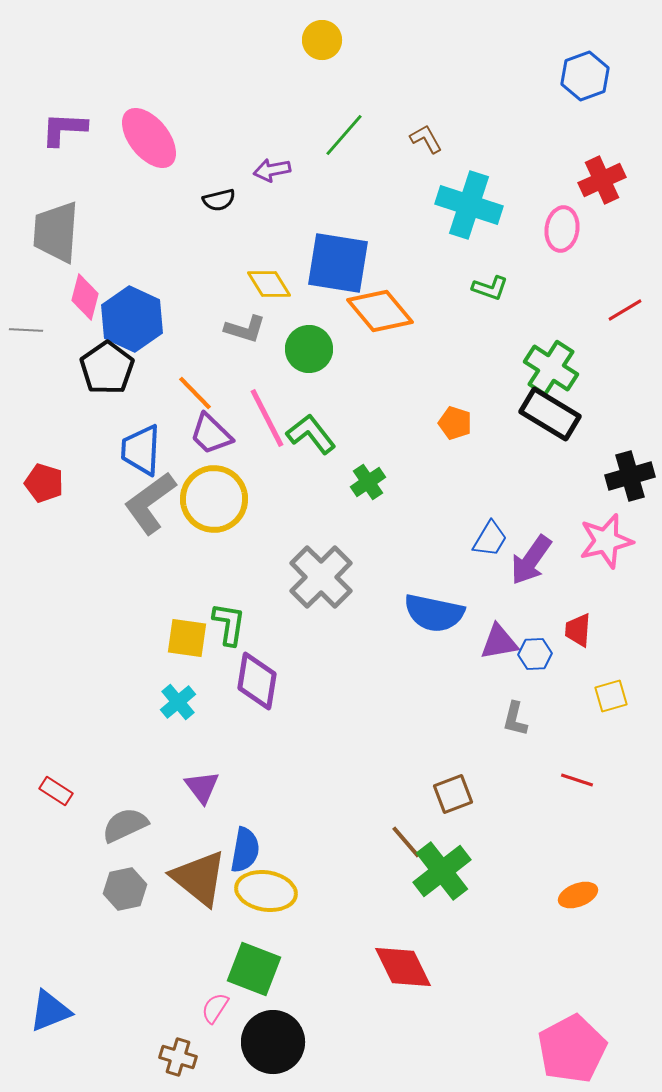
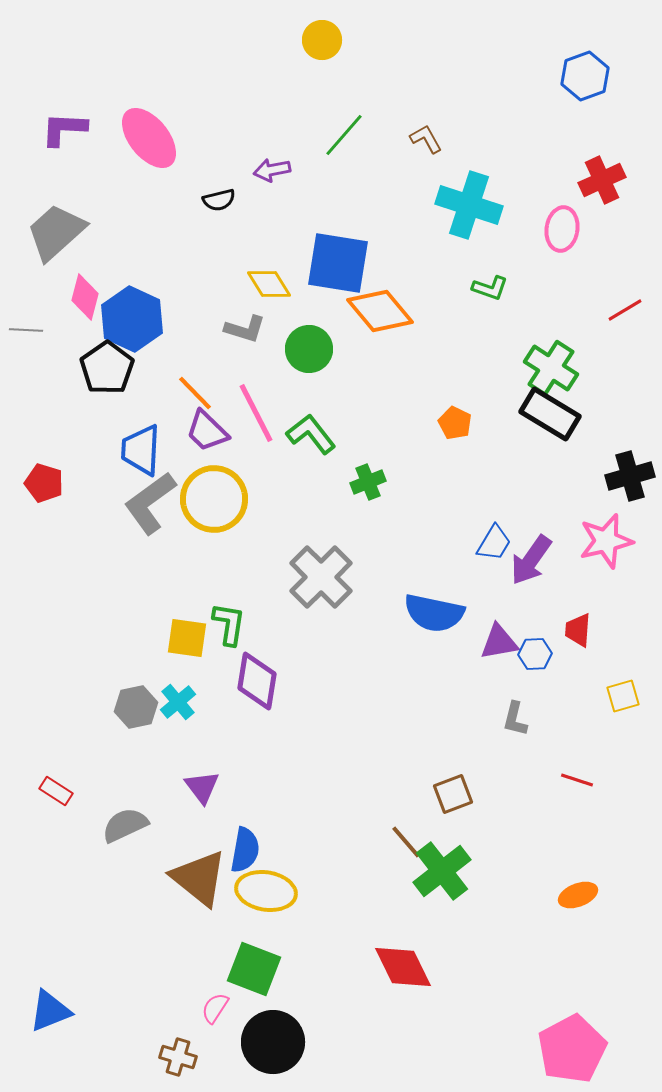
gray trapezoid at (56, 232): rotated 44 degrees clockwise
pink line at (267, 418): moved 11 px left, 5 px up
orange pentagon at (455, 423): rotated 8 degrees clockwise
purple trapezoid at (211, 434): moved 4 px left, 3 px up
green cross at (368, 482): rotated 12 degrees clockwise
blue trapezoid at (490, 539): moved 4 px right, 4 px down
yellow square at (611, 696): moved 12 px right
gray hexagon at (125, 889): moved 11 px right, 182 px up
